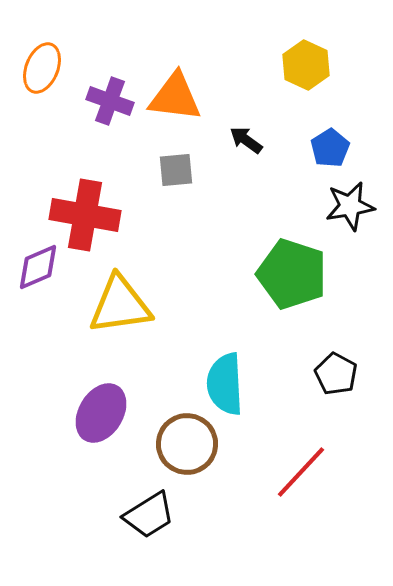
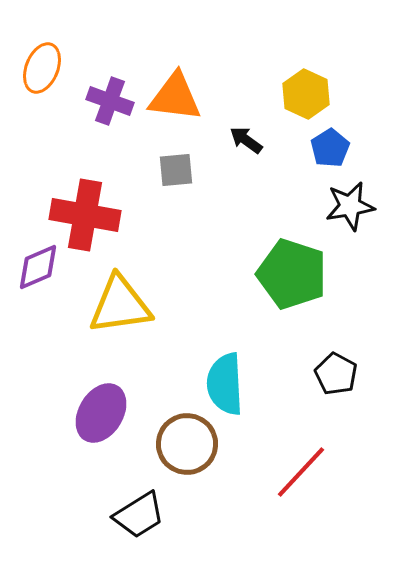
yellow hexagon: moved 29 px down
black trapezoid: moved 10 px left
